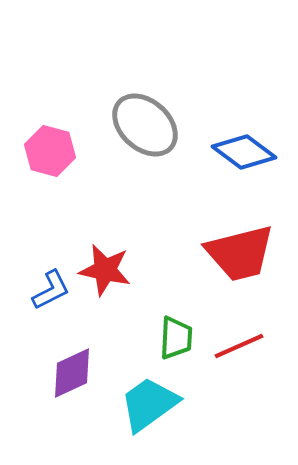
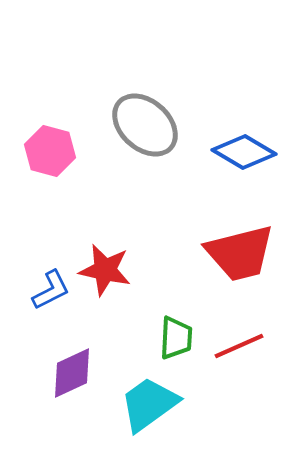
blue diamond: rotated 6 degrees counterclockwise
